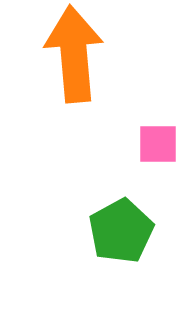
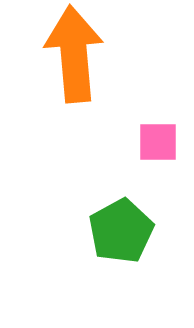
pink square: moved 2 px up
